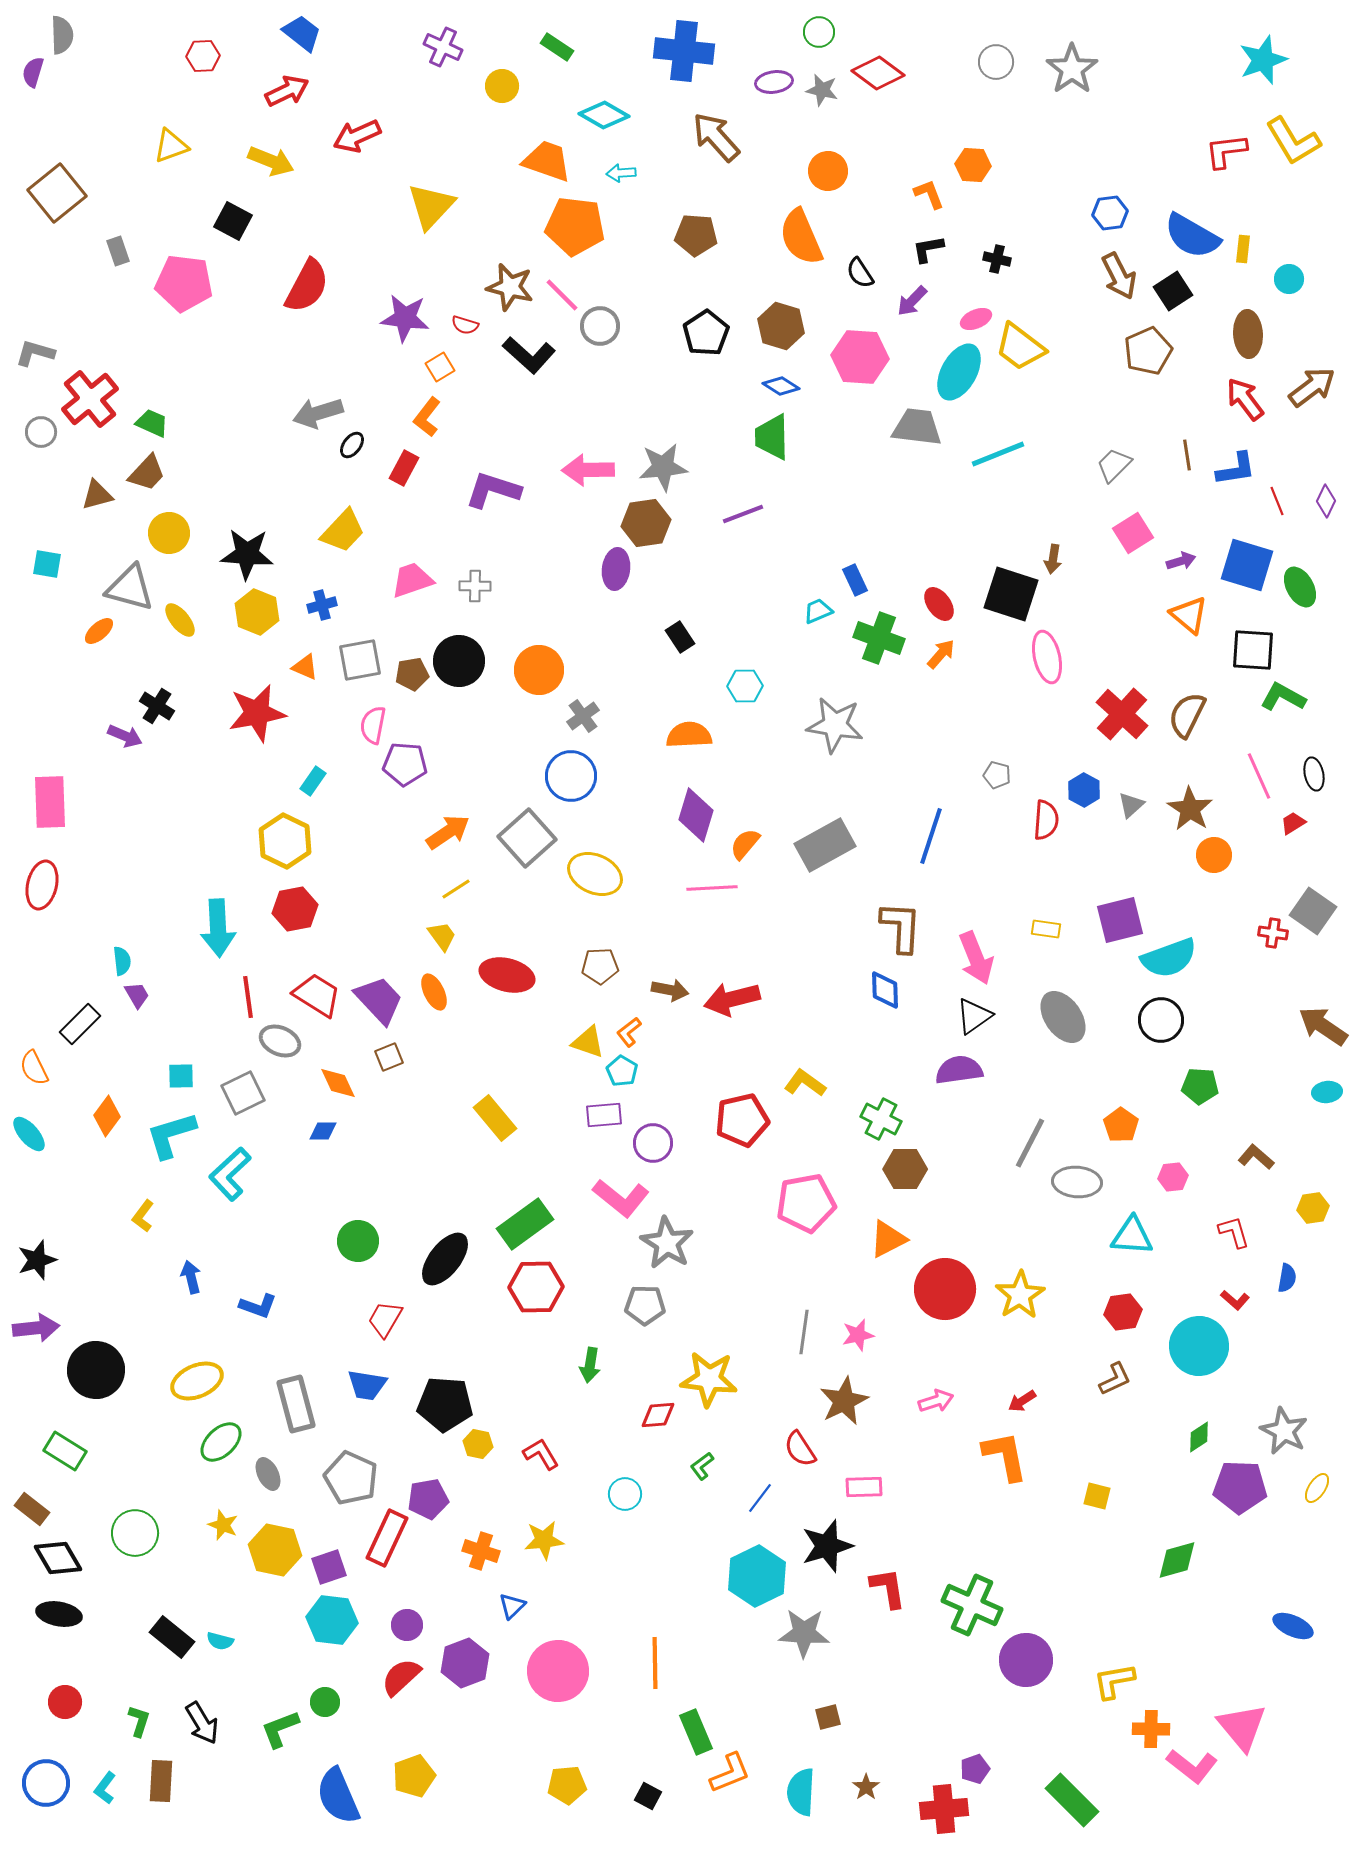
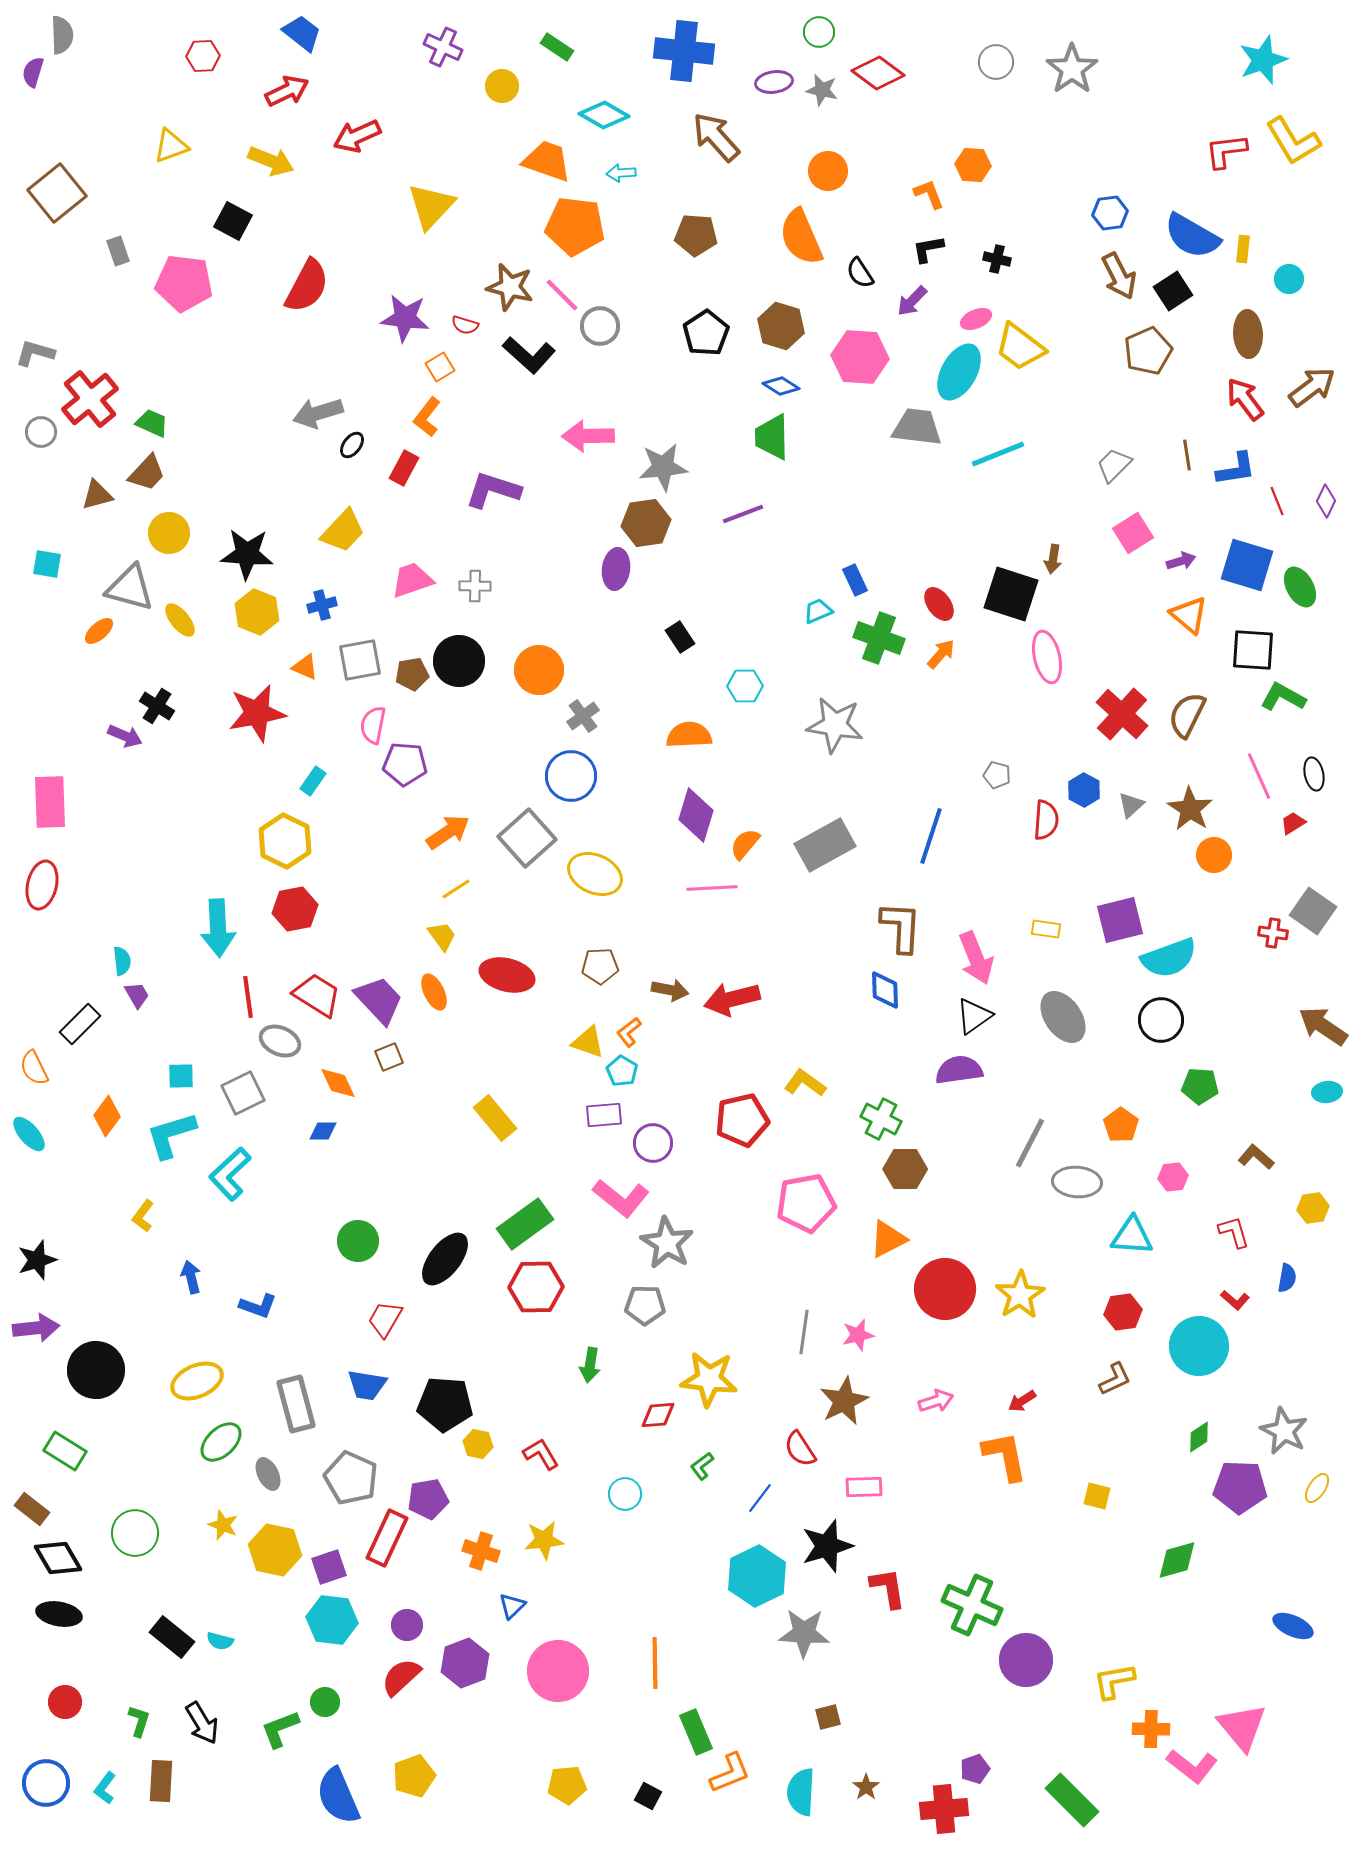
pink arrow at (588, 470): moved 34 px up
